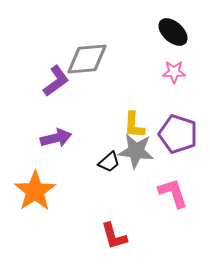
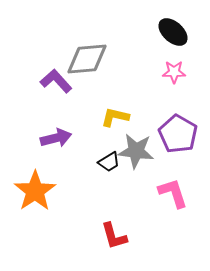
purple L-shape: rotated 96 degrees counterclockwise
yellow L-shape: moved 19 px left, 8 px up; rotated 100 degrees clockwise
purple pentagon: rotated 12 degrees clockwise
black trapezoid: rotated 10 degrees clockwise
